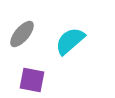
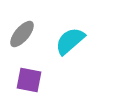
purple square: moved 3 px left
